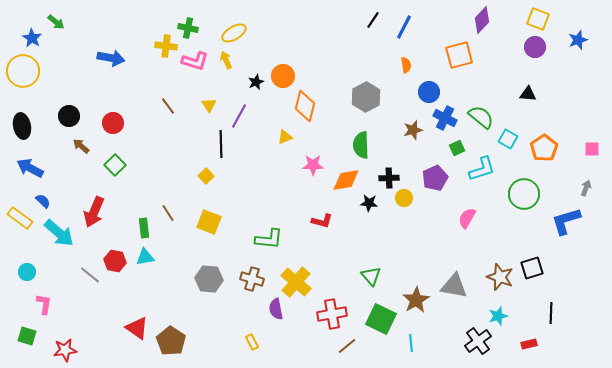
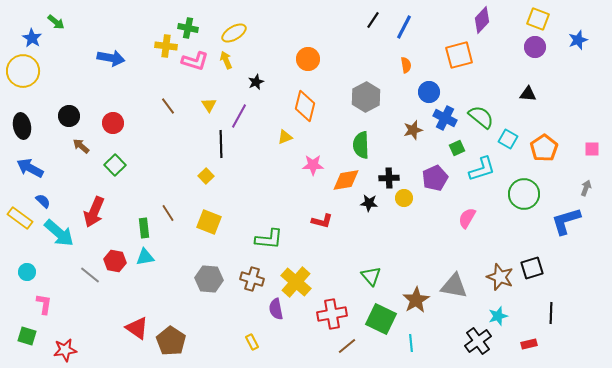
orange circle at (283, 76): moved 25 px right, 17 px up
